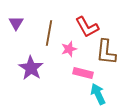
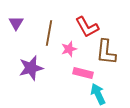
purple star: rotated 25 degrees clockwise
